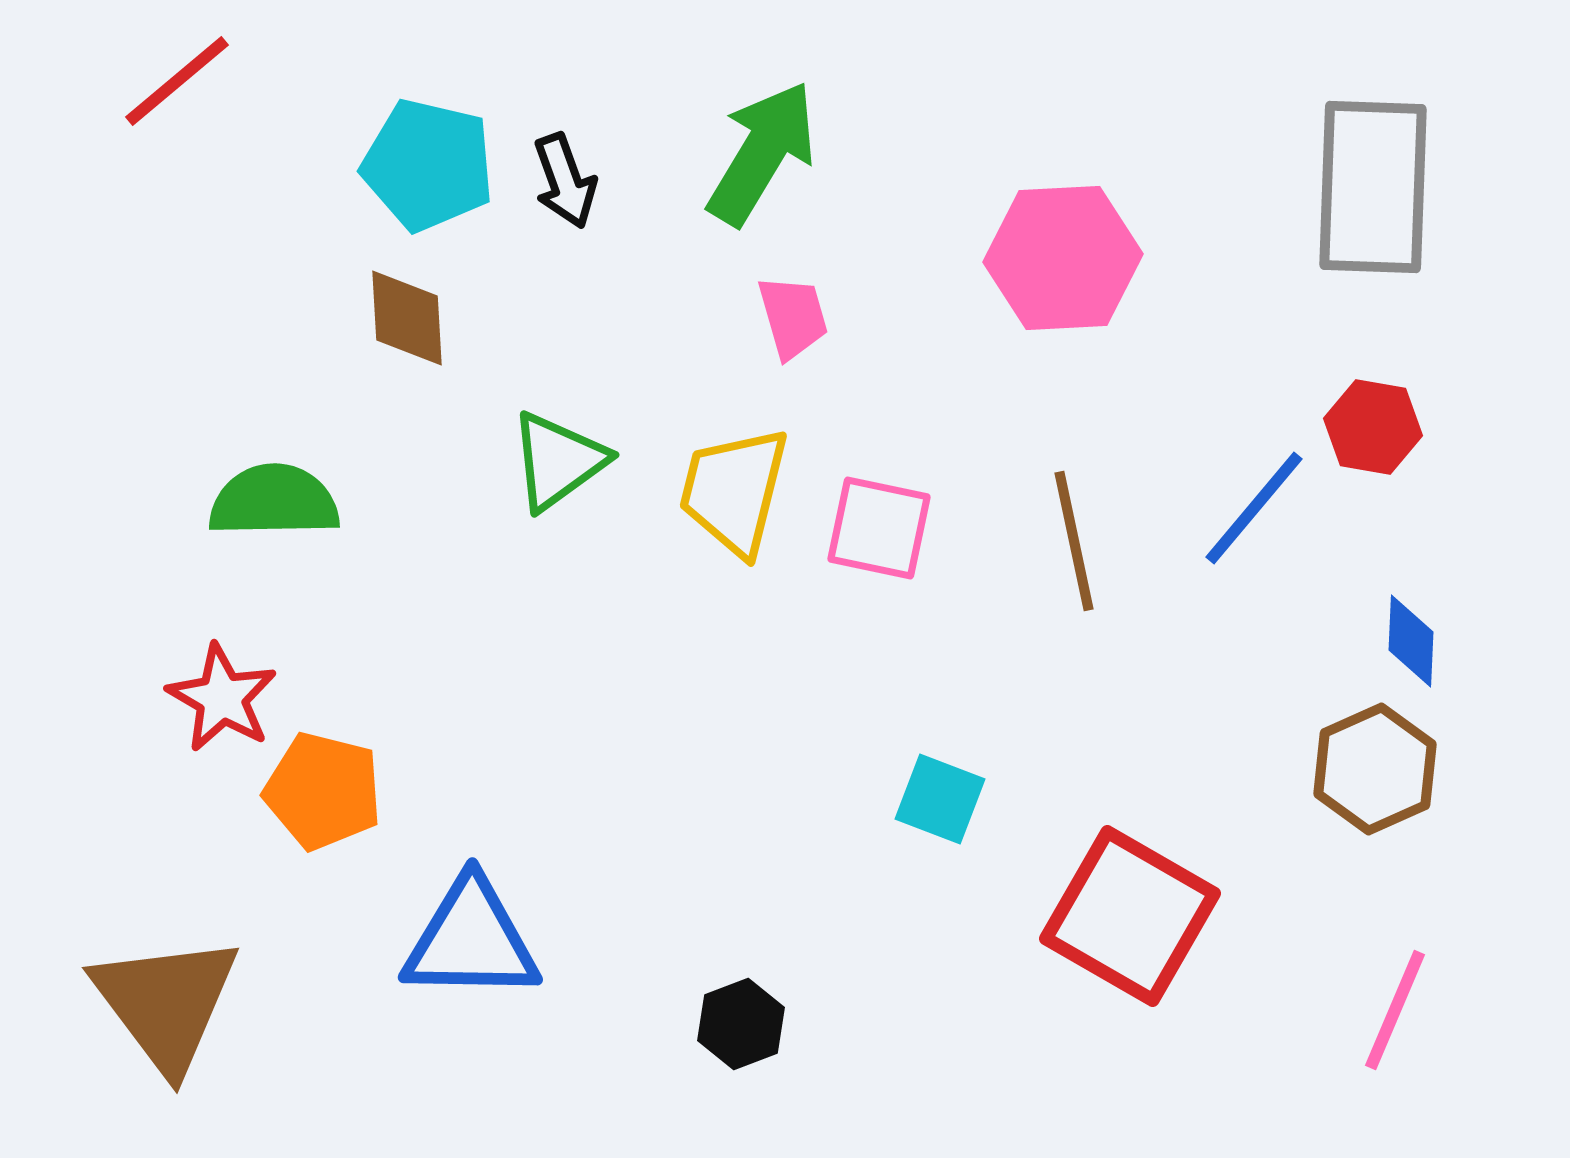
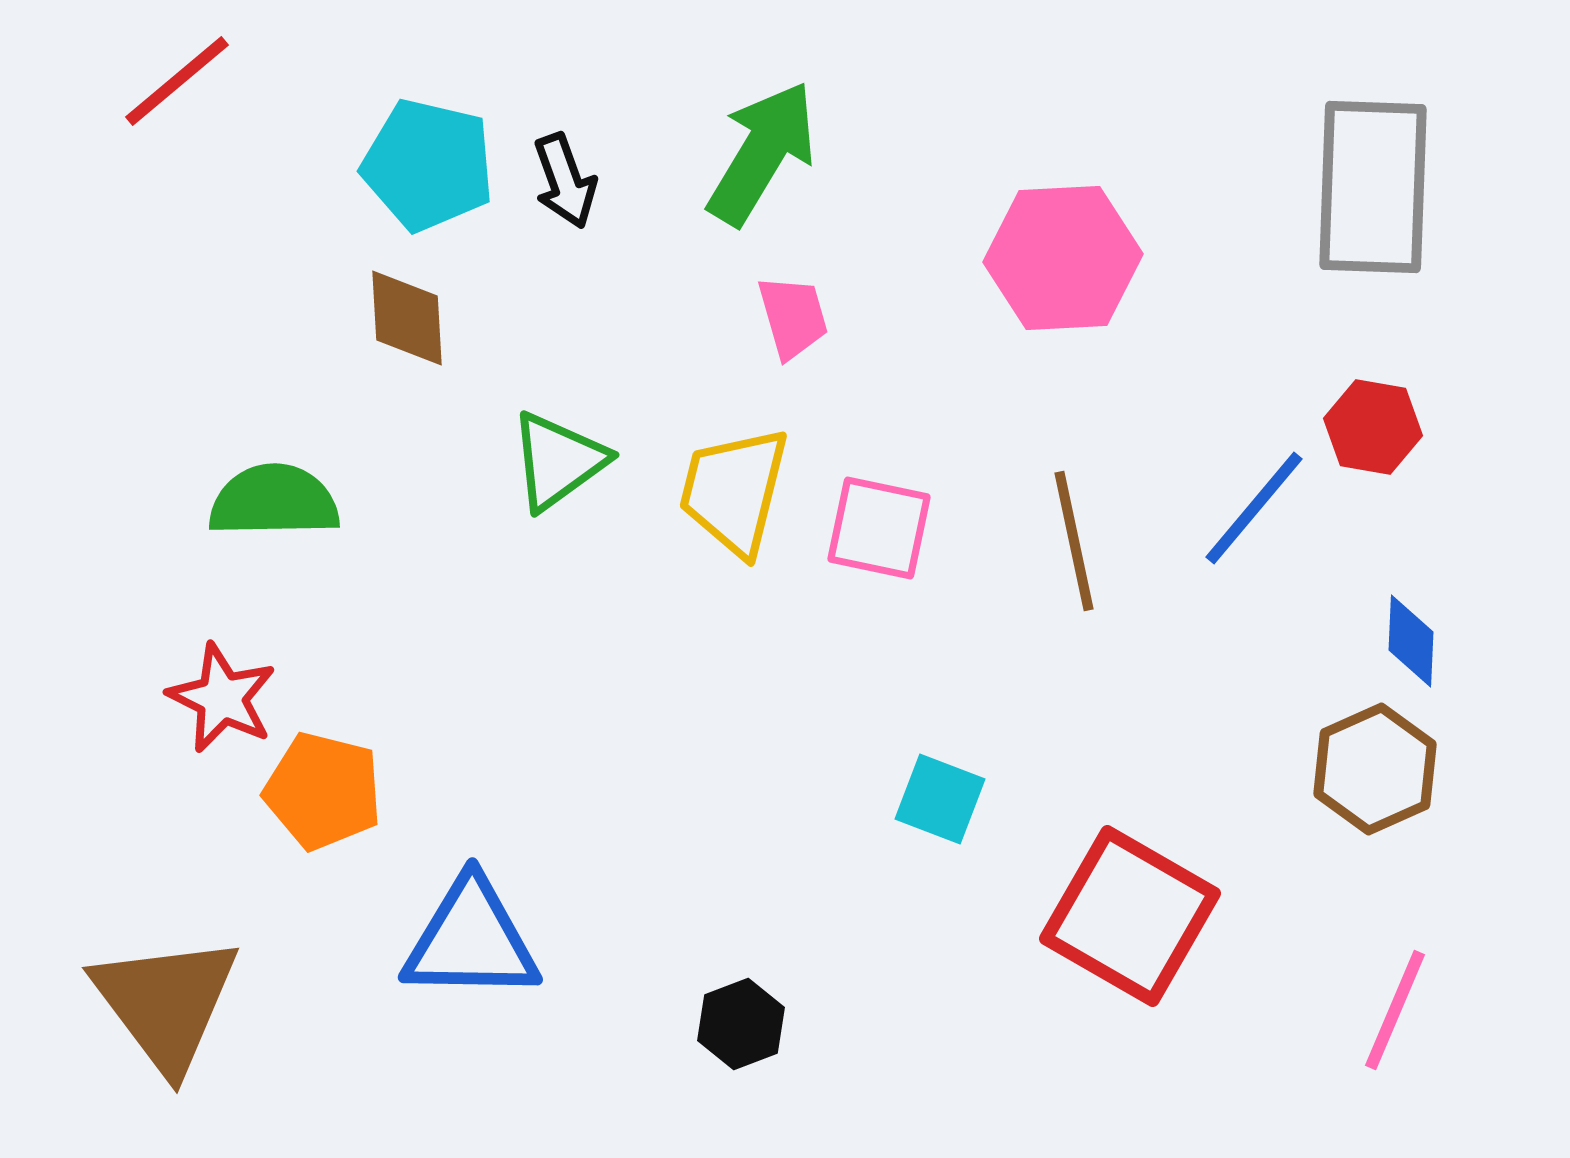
red star: rotated 4 degrees counterclockwise
